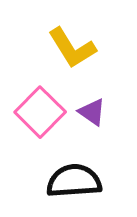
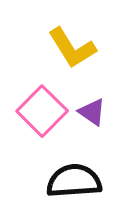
pink square: moved 2 px right, 1 px up
